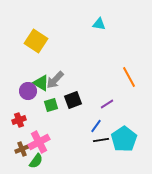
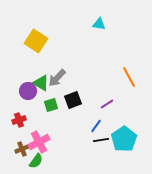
gray arrow: moved 2 px right, 2 px up
